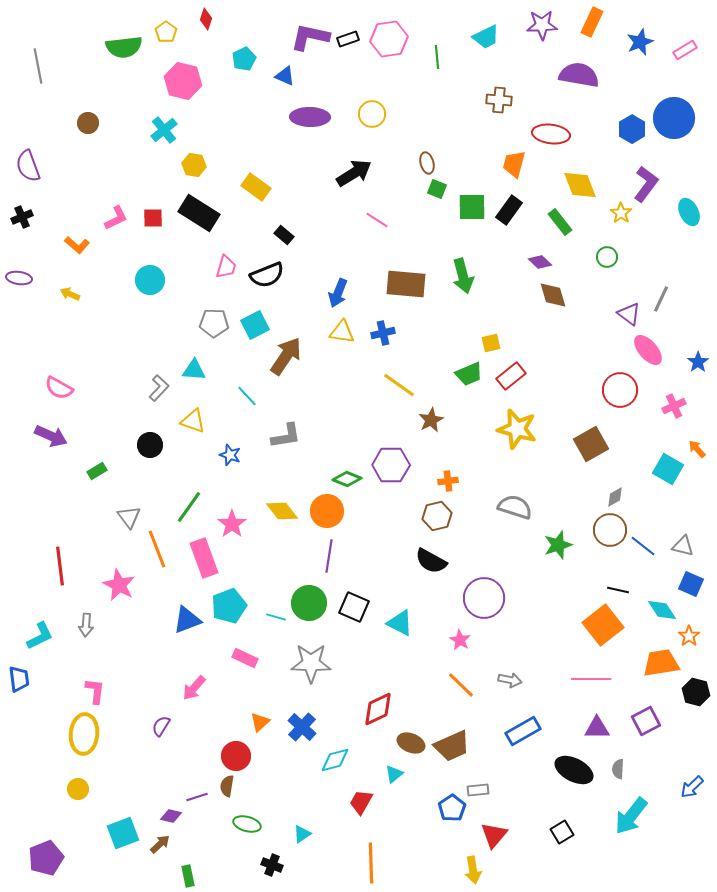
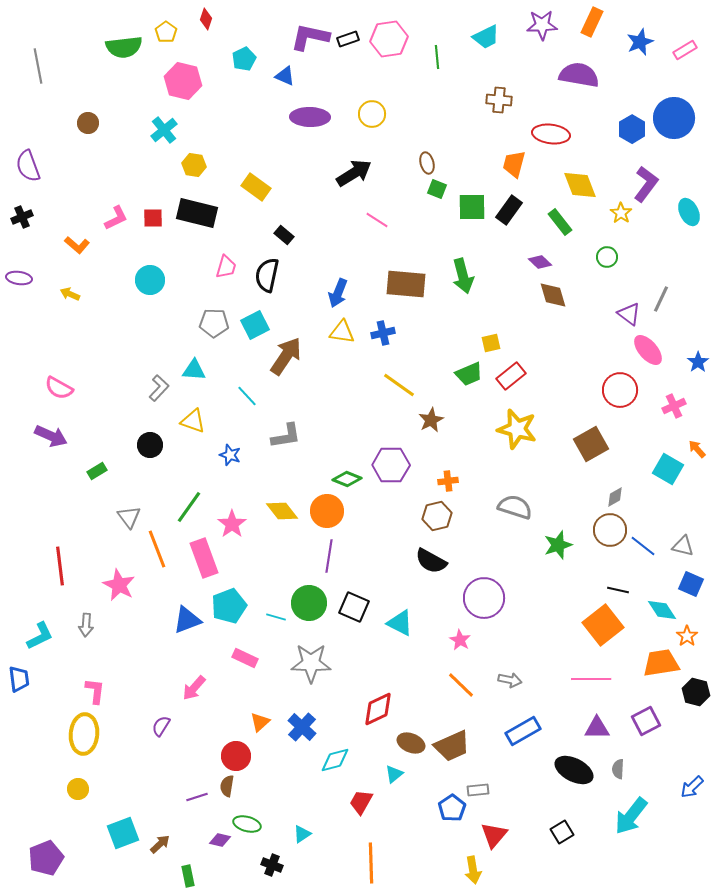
black rectangle at (199, 213): moved 2 px left; rotated 18 degrees counterclockwise
black semicircle at (267, 275): rotated 124 degrees clockwise
orange star at (689, 636): moved 2 px left
purple diamond at (171, 816): moved 49 px right, 24 px down
